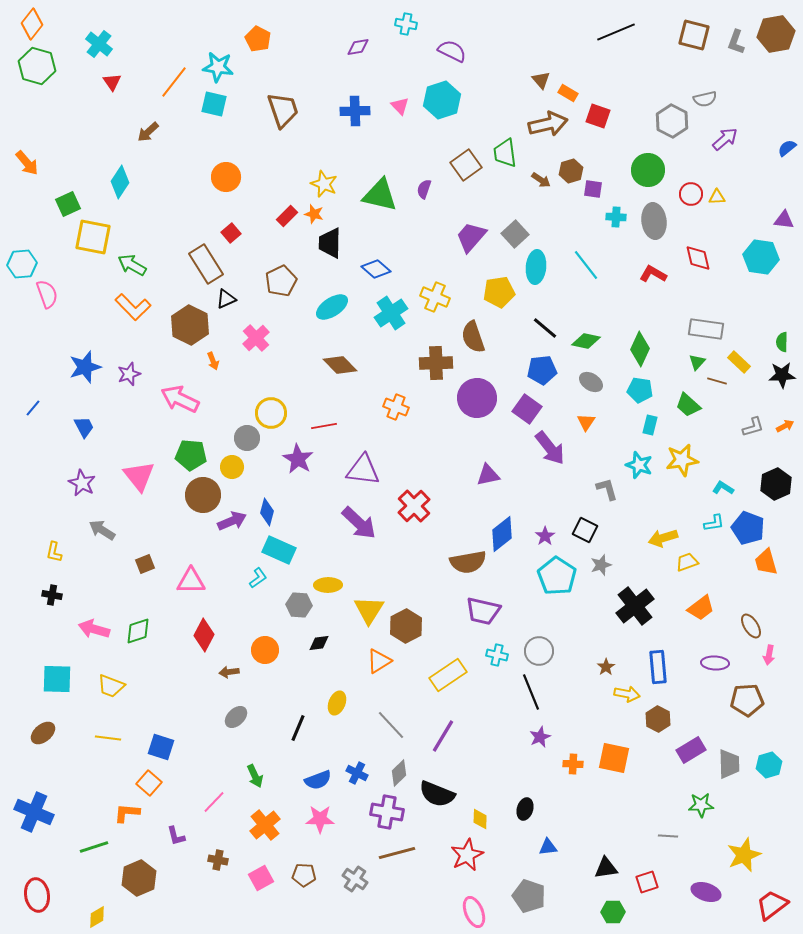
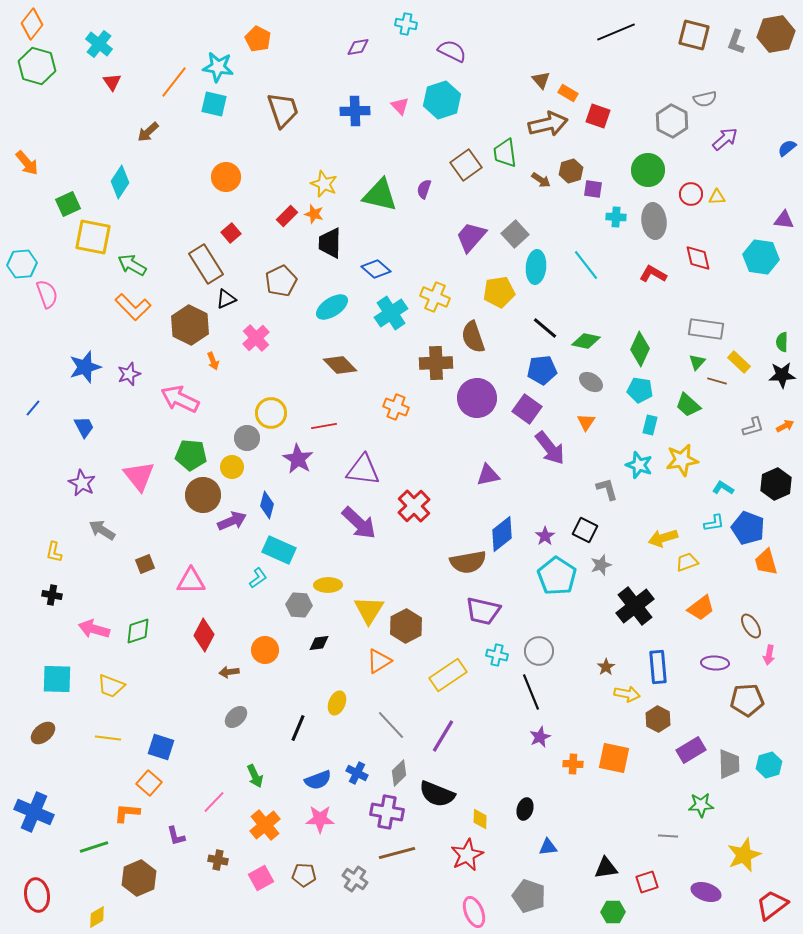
blue diamond at (267, 512): moved 7 px up
